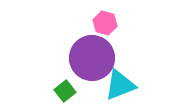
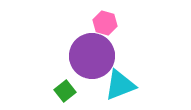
purple circle: moved 2 px up
